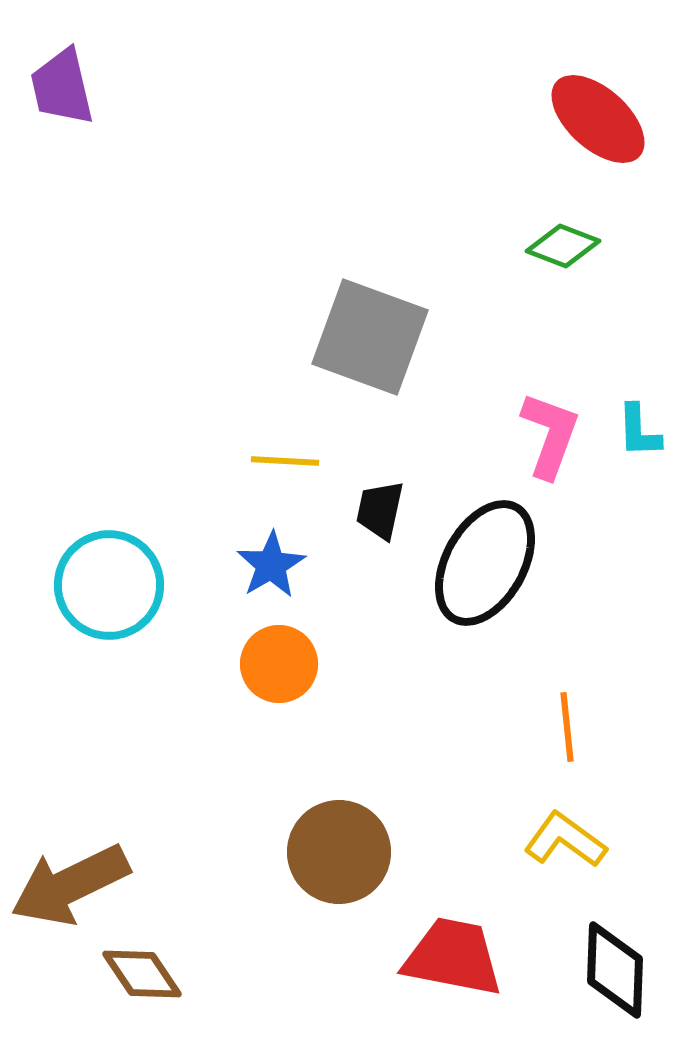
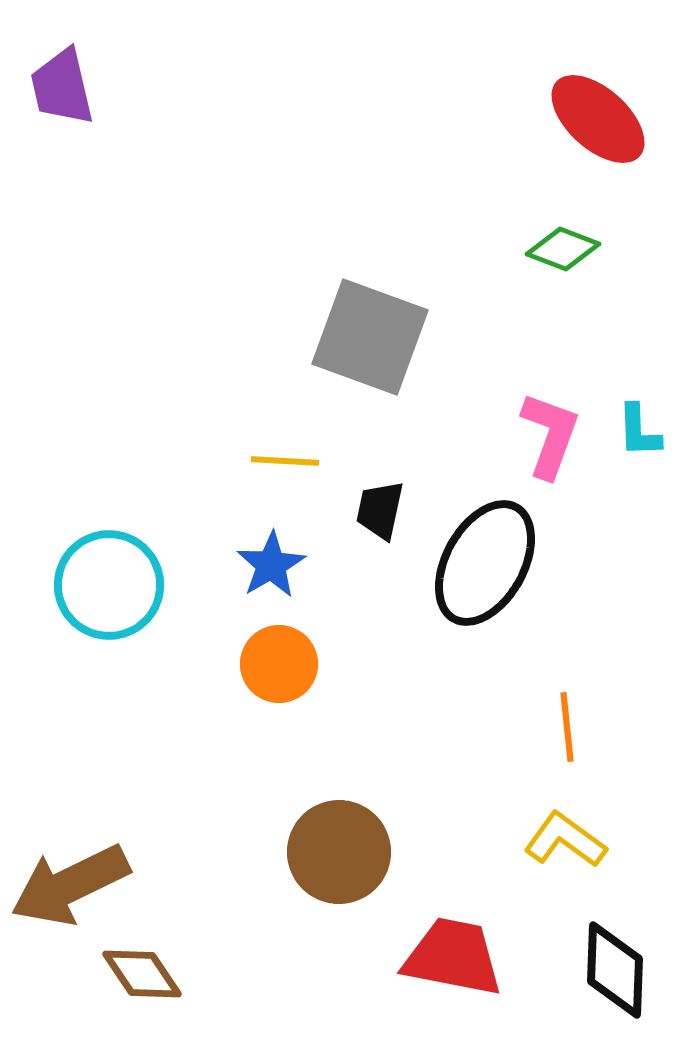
green diamond: moved 3 px down
